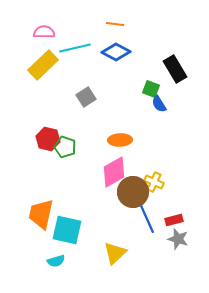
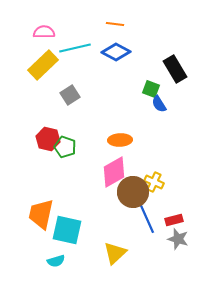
gray square: moved 16 px left, 2 px up
